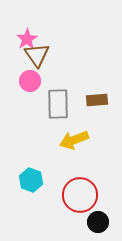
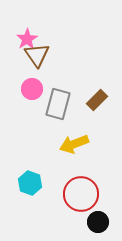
pink circle: moved 2 px right, 8 px down
brown rectangle: rotated 40 degrees counterclockwise
gray rectangle: rotated 16 degrees clockwise
yellow arrow: moved 4 px down
cyan hexagon: moved 1 px left, 3 px down
red circle: moved 1 px right, 1 px up
